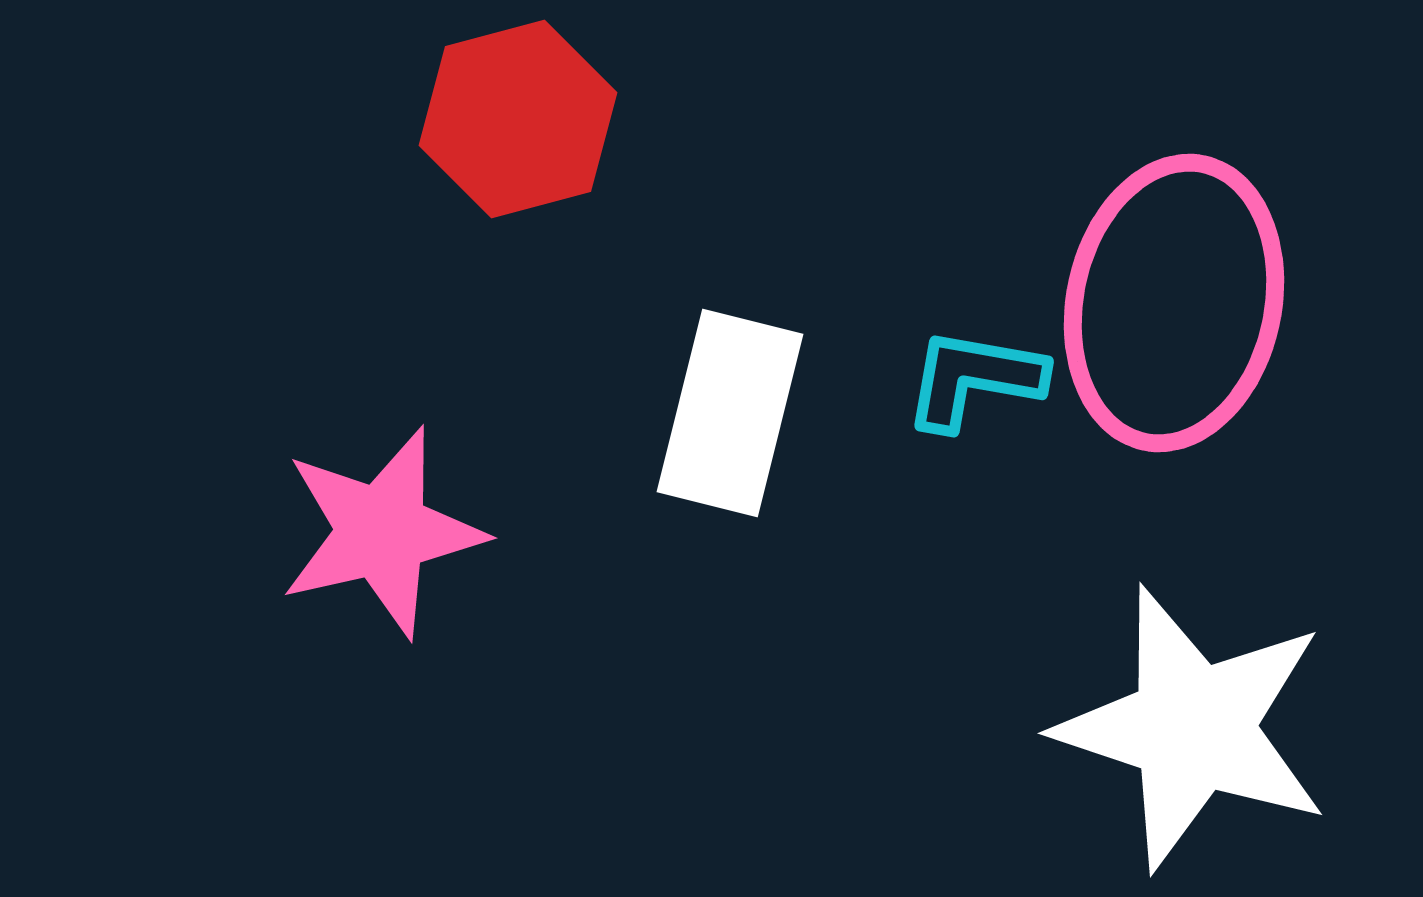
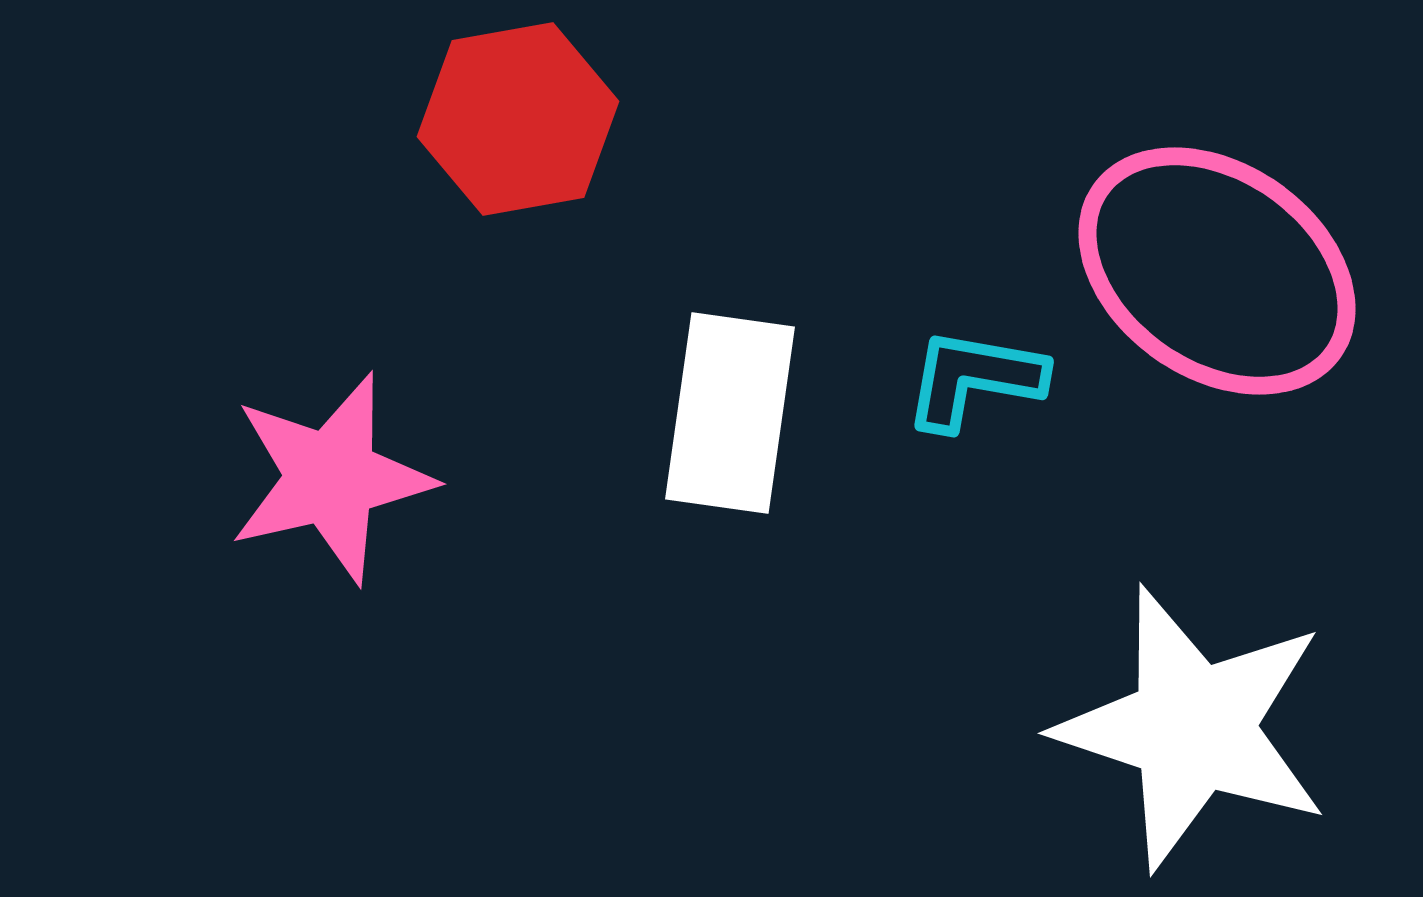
red hexagon: rotated 5 degrees clockwise
pink ellipse: moved 43 px right, 32 px up; rotated 67 degrees counterclockwise
white rectangle: rotated 6 degrees counterclockwise
pink star: moved 51 px left, 54 px up
